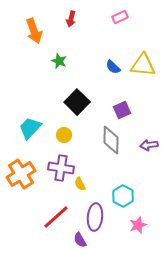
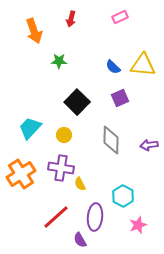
green star: rotated 21 degrees counterclockwise
purple square: moved 2 px left, 12 px up
